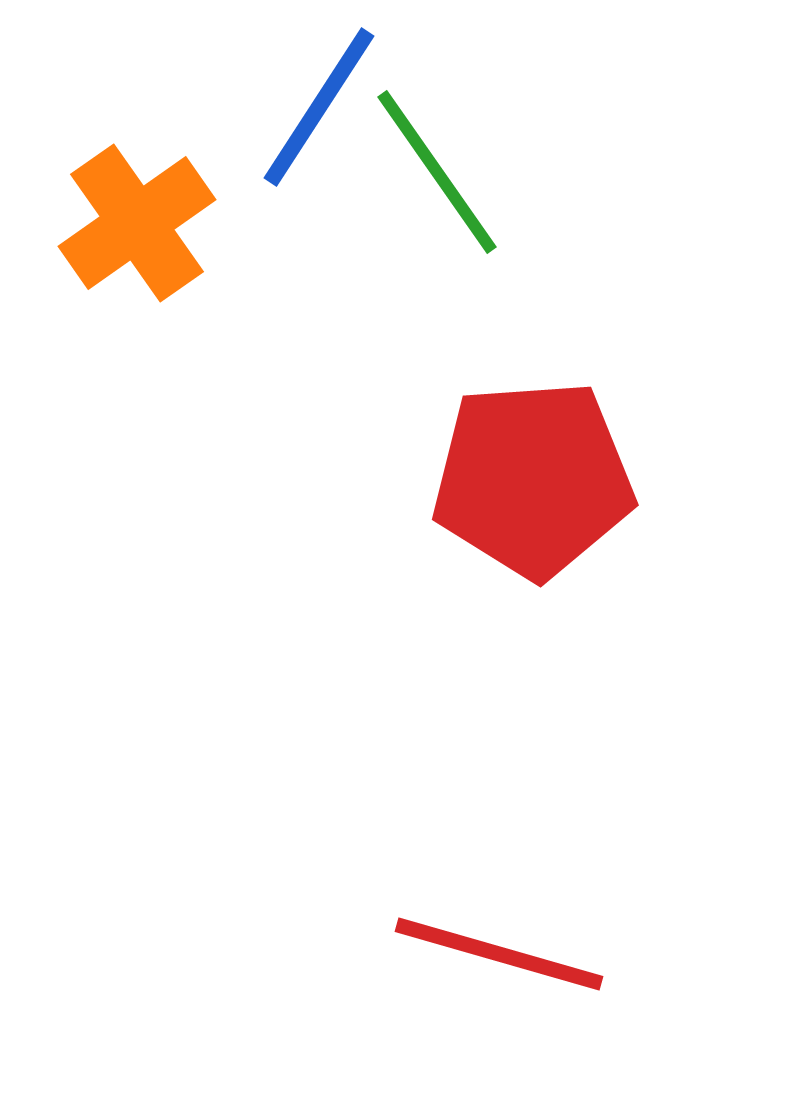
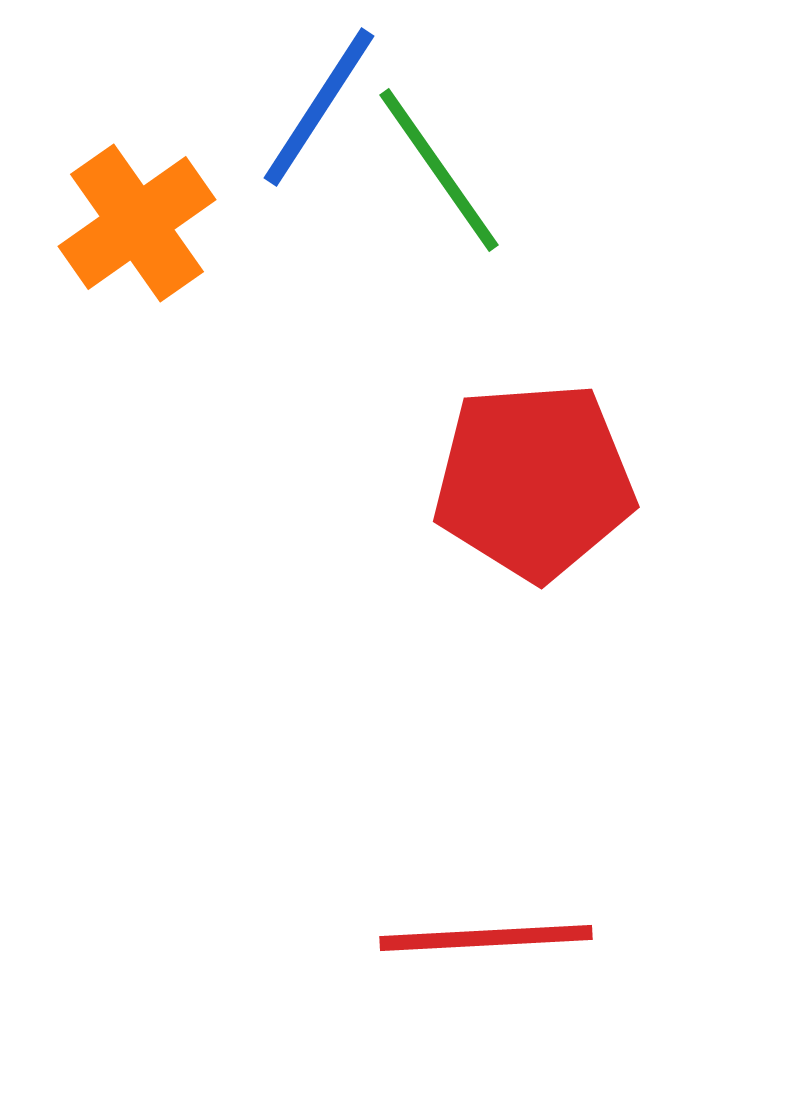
green line: moved 2 px right, 2 px up
red pentagon: moved 1 px right, 2 px down
red line: moved 13 px left, 16 px up; rotated 19 degrees counterclockwise
